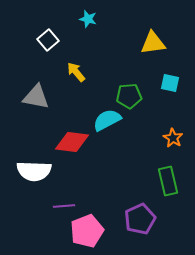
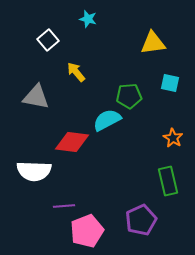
purple pentagon: moved 1 px right, 1 px down
